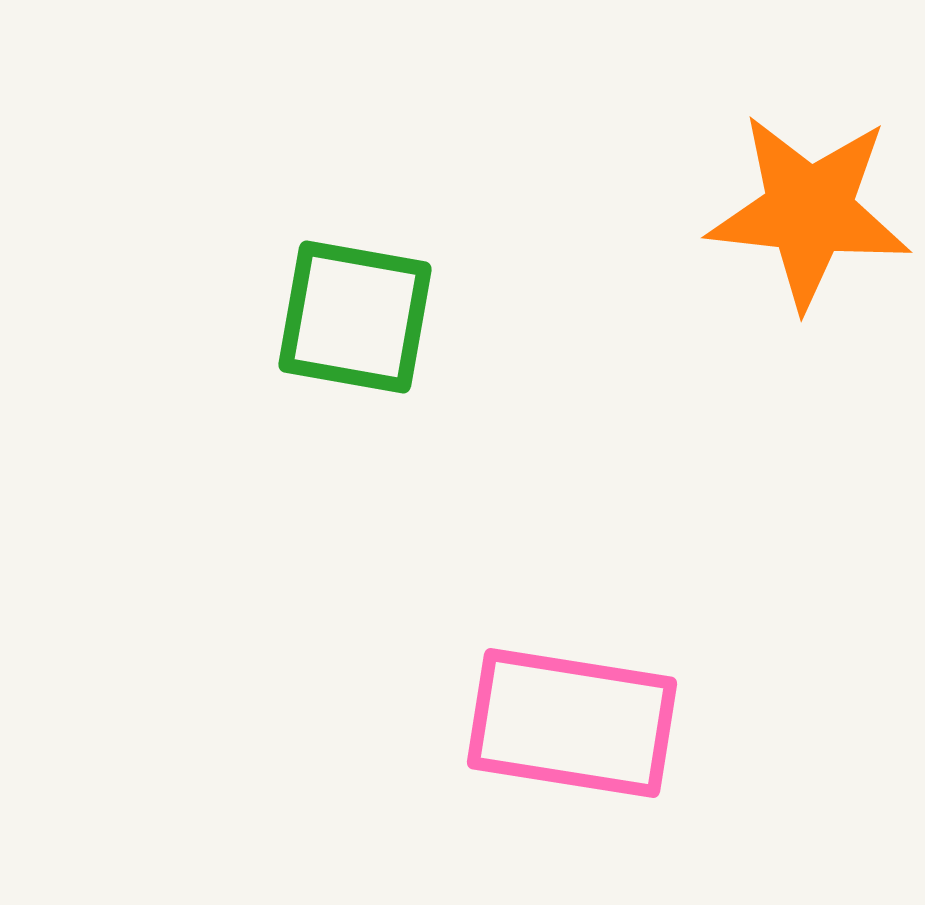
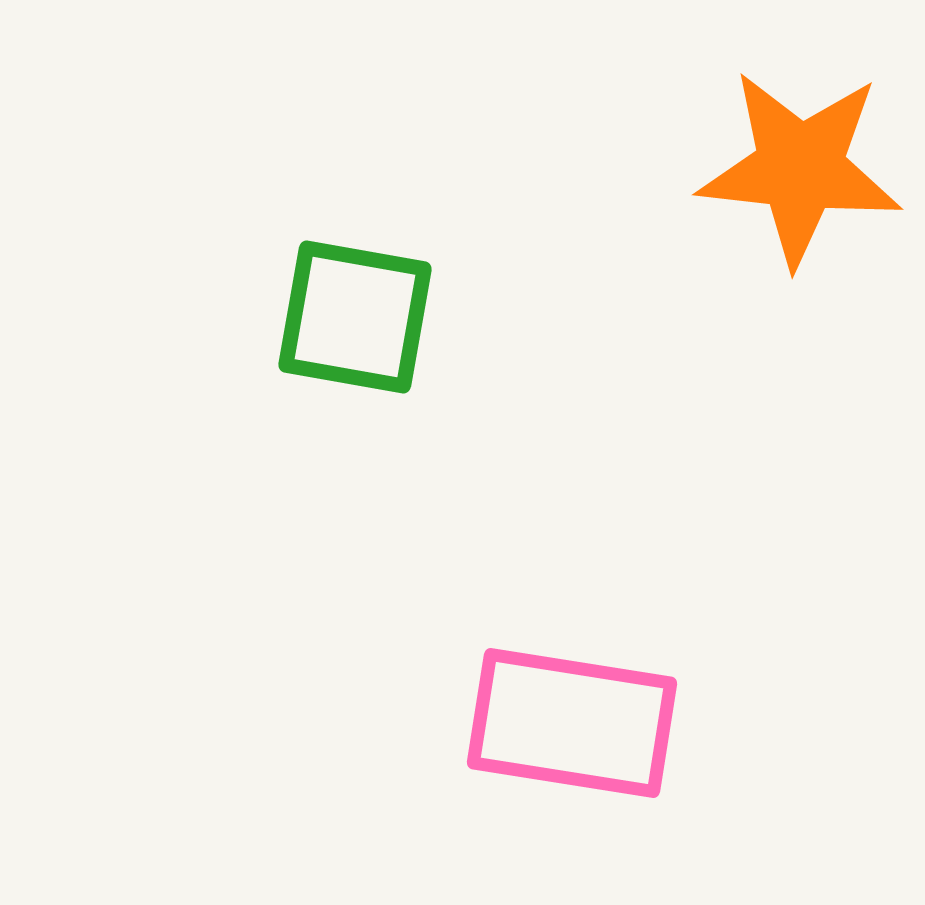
orange star: moved 9 px left, 43 px up
